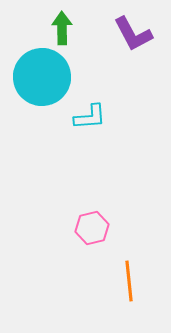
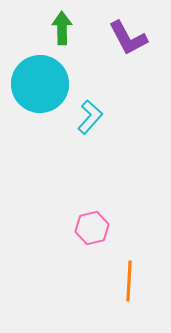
purple L-shape: moved 5 px left, 4 px down
cyan circle: moved 2 px left, 7 px down
cyan L-shape: rotated 44 degrees counterclockwise
orange line: rotated 9 degrees clockwise
